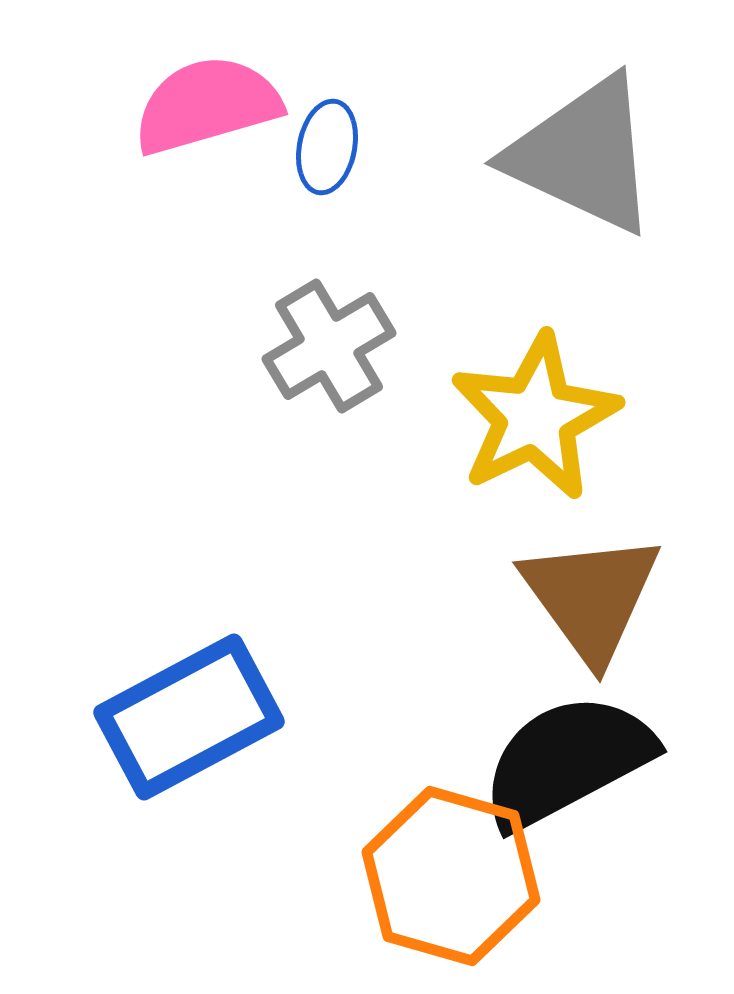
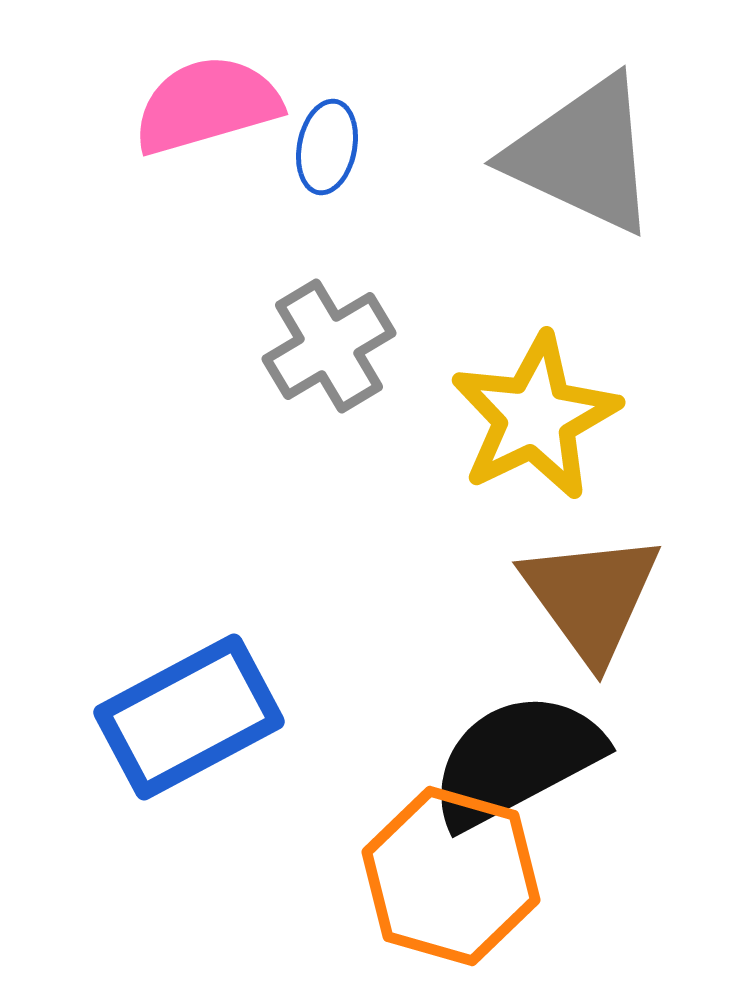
black semicircle: moved 51 px left, 1 px up
